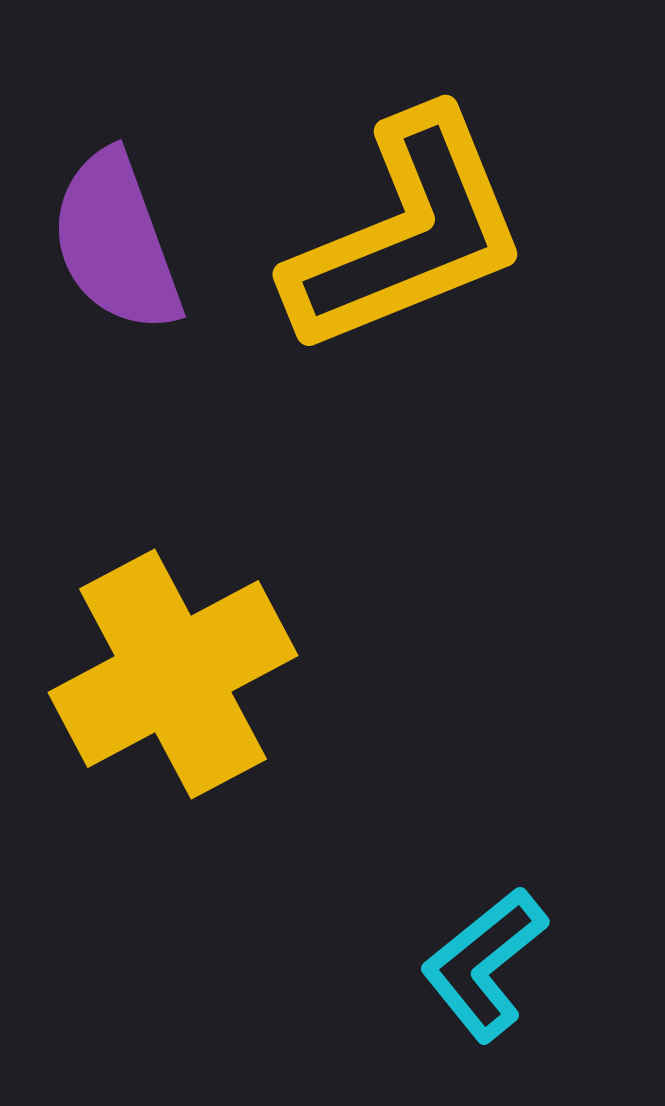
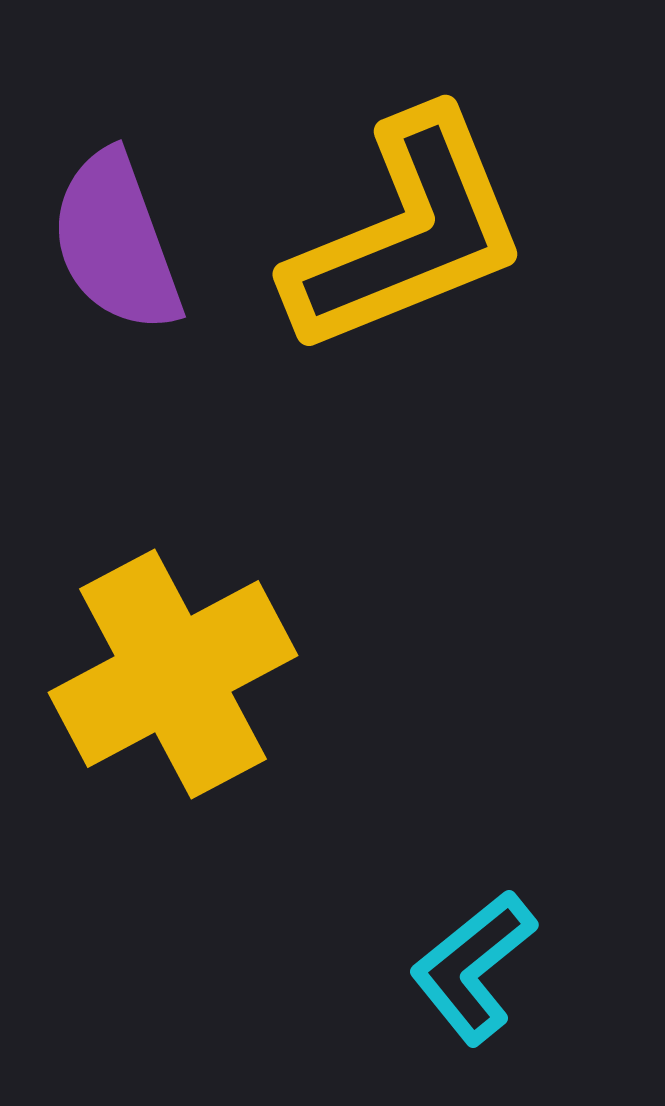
cyan L-shape: moved 11 px left, 3 px down
